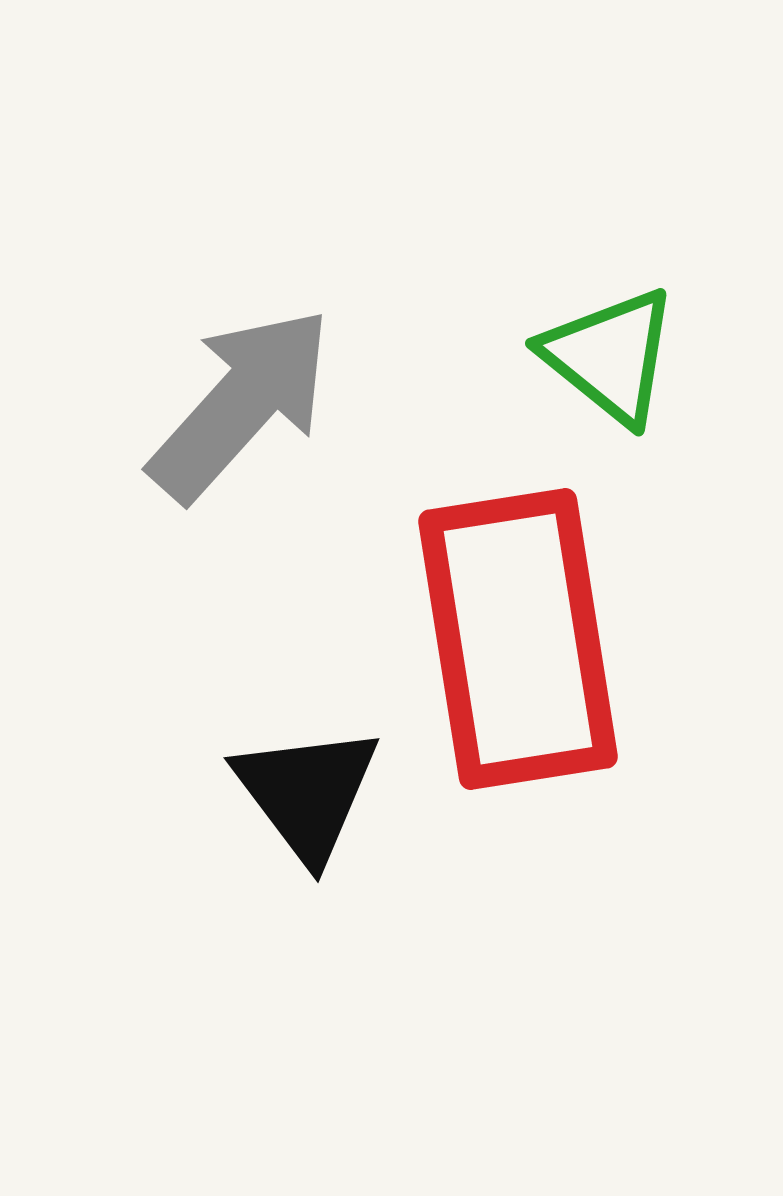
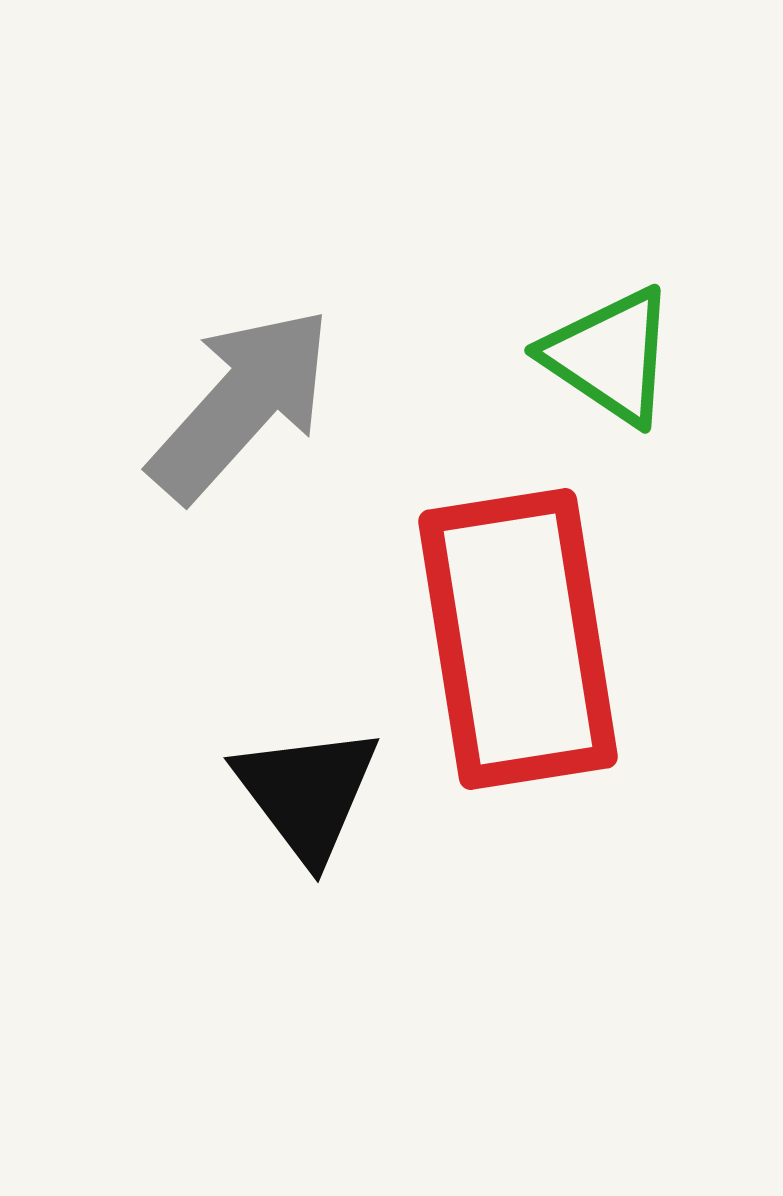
green triangle: rotated 5 degrees counterclockwise
